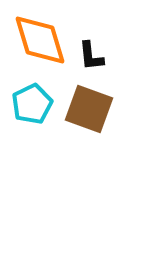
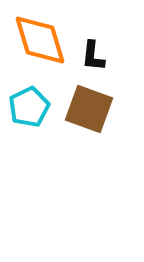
black L-shape: moved 2 px right; rotated 12 degrees clockwise
cyan pentagon: moved 3 px left, 3 px down
